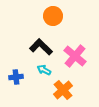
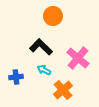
pink cross: moved 3 px right, 2 px down
